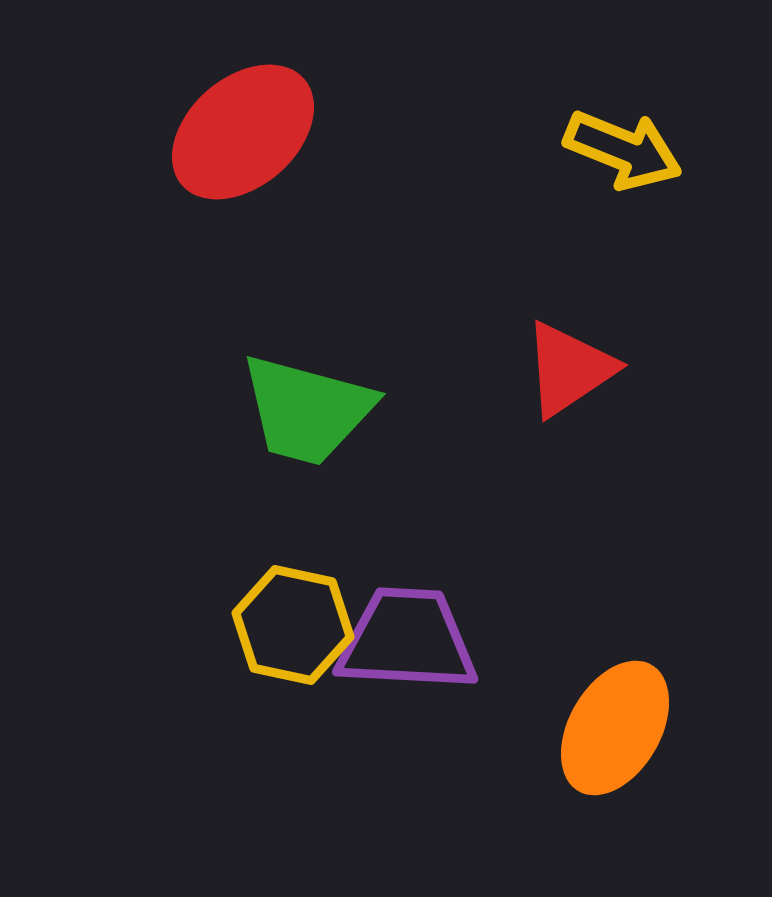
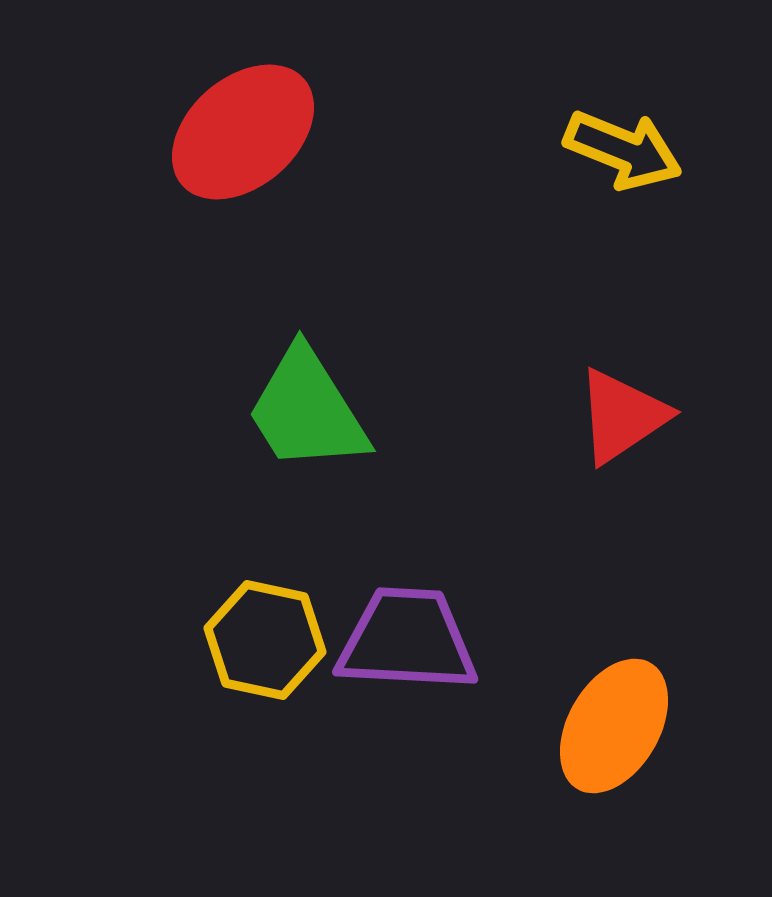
red triangle: moved 53 px right, 47 px down
green trapezoid: rotated 43 degrees clockwise
yellow hexagon: moved 28 px left, 15 px down
orange ellipse: moved 1 px left, 2 px up
